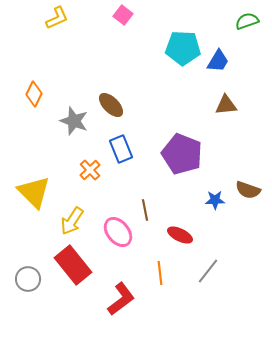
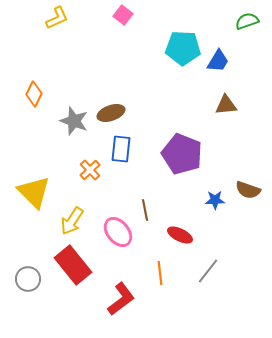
brown ellipse: moved 8 px down; rotated 64 degrees counterclockwise
blue rectangle: rotated 28 degrees clockwise
